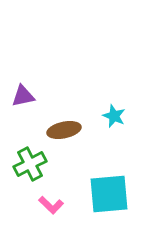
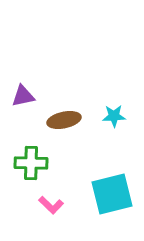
cyan star: rotated 25 degrees counterclockwise
brown ellipse: moved 10 px up
green cross: moved 1 px right, 1 px up; rotated 28 degrees clockwise
cyan square: moved 3 px right; rotated 9 degrees counterclockwise
